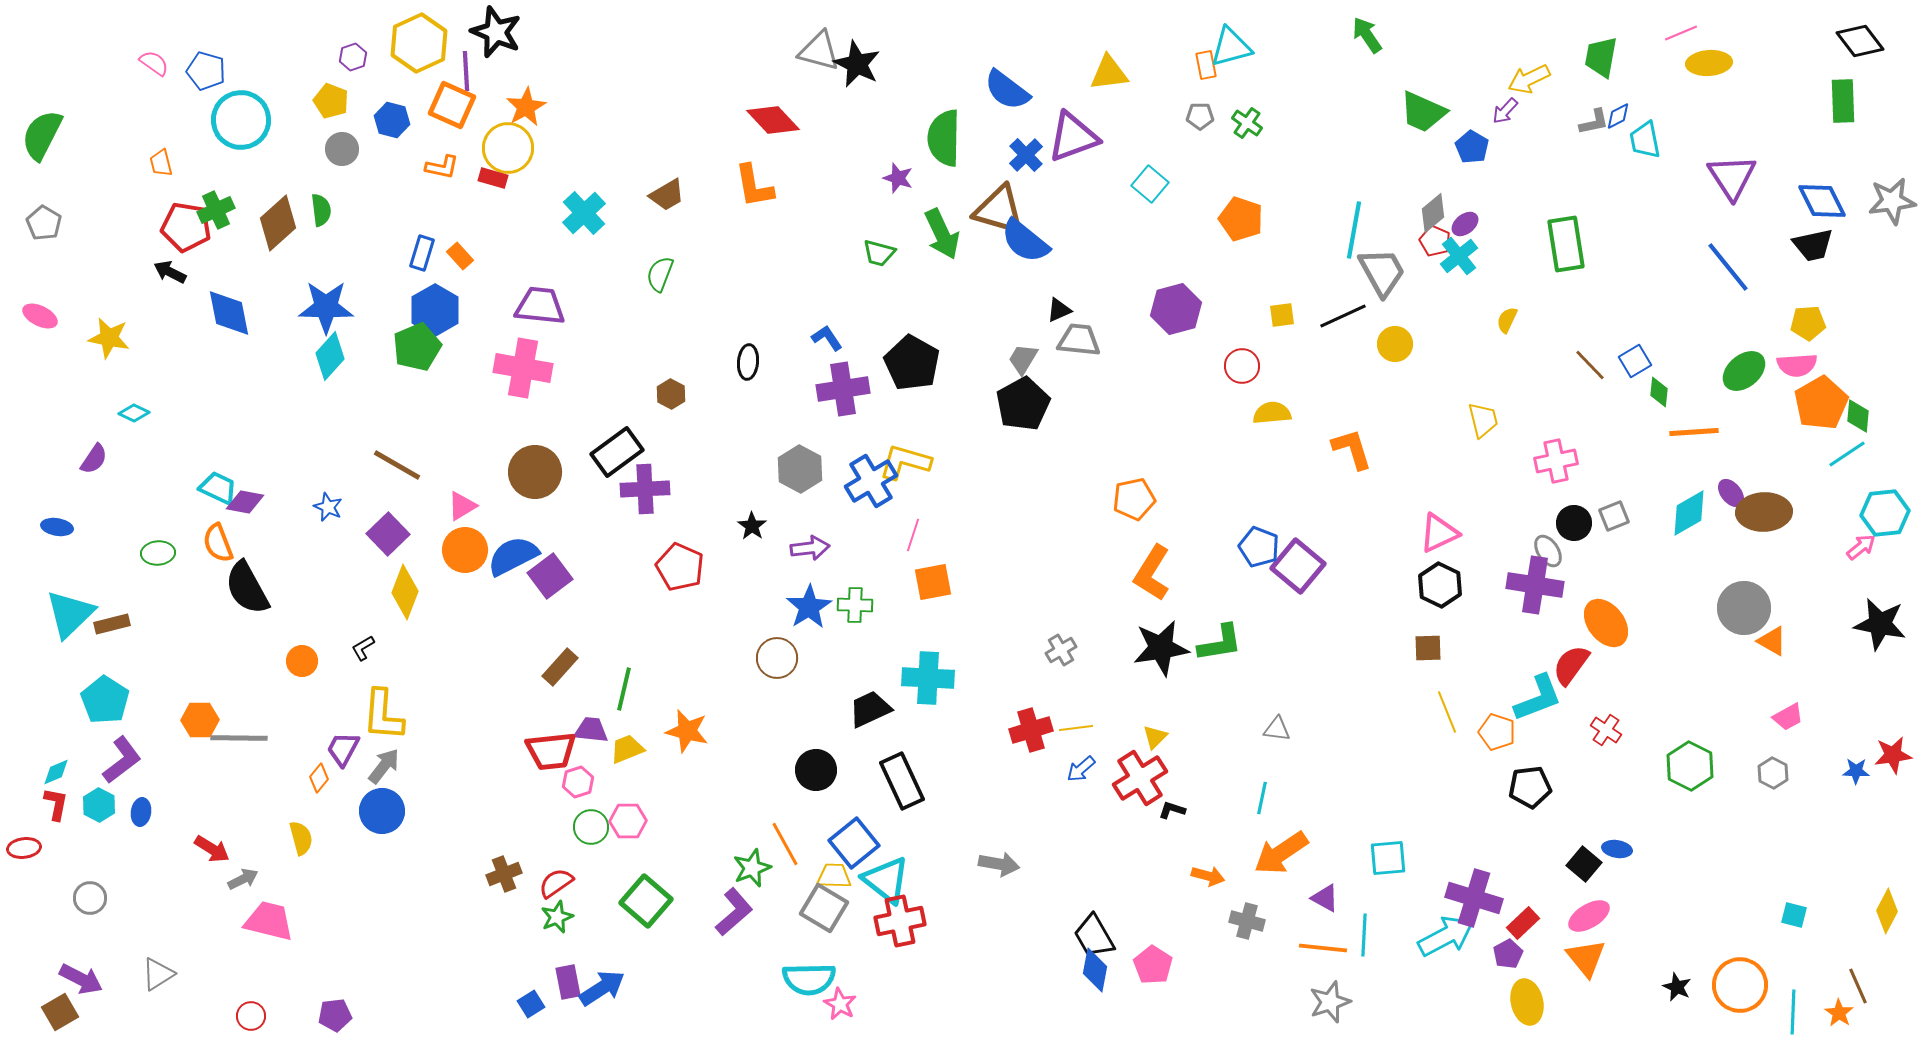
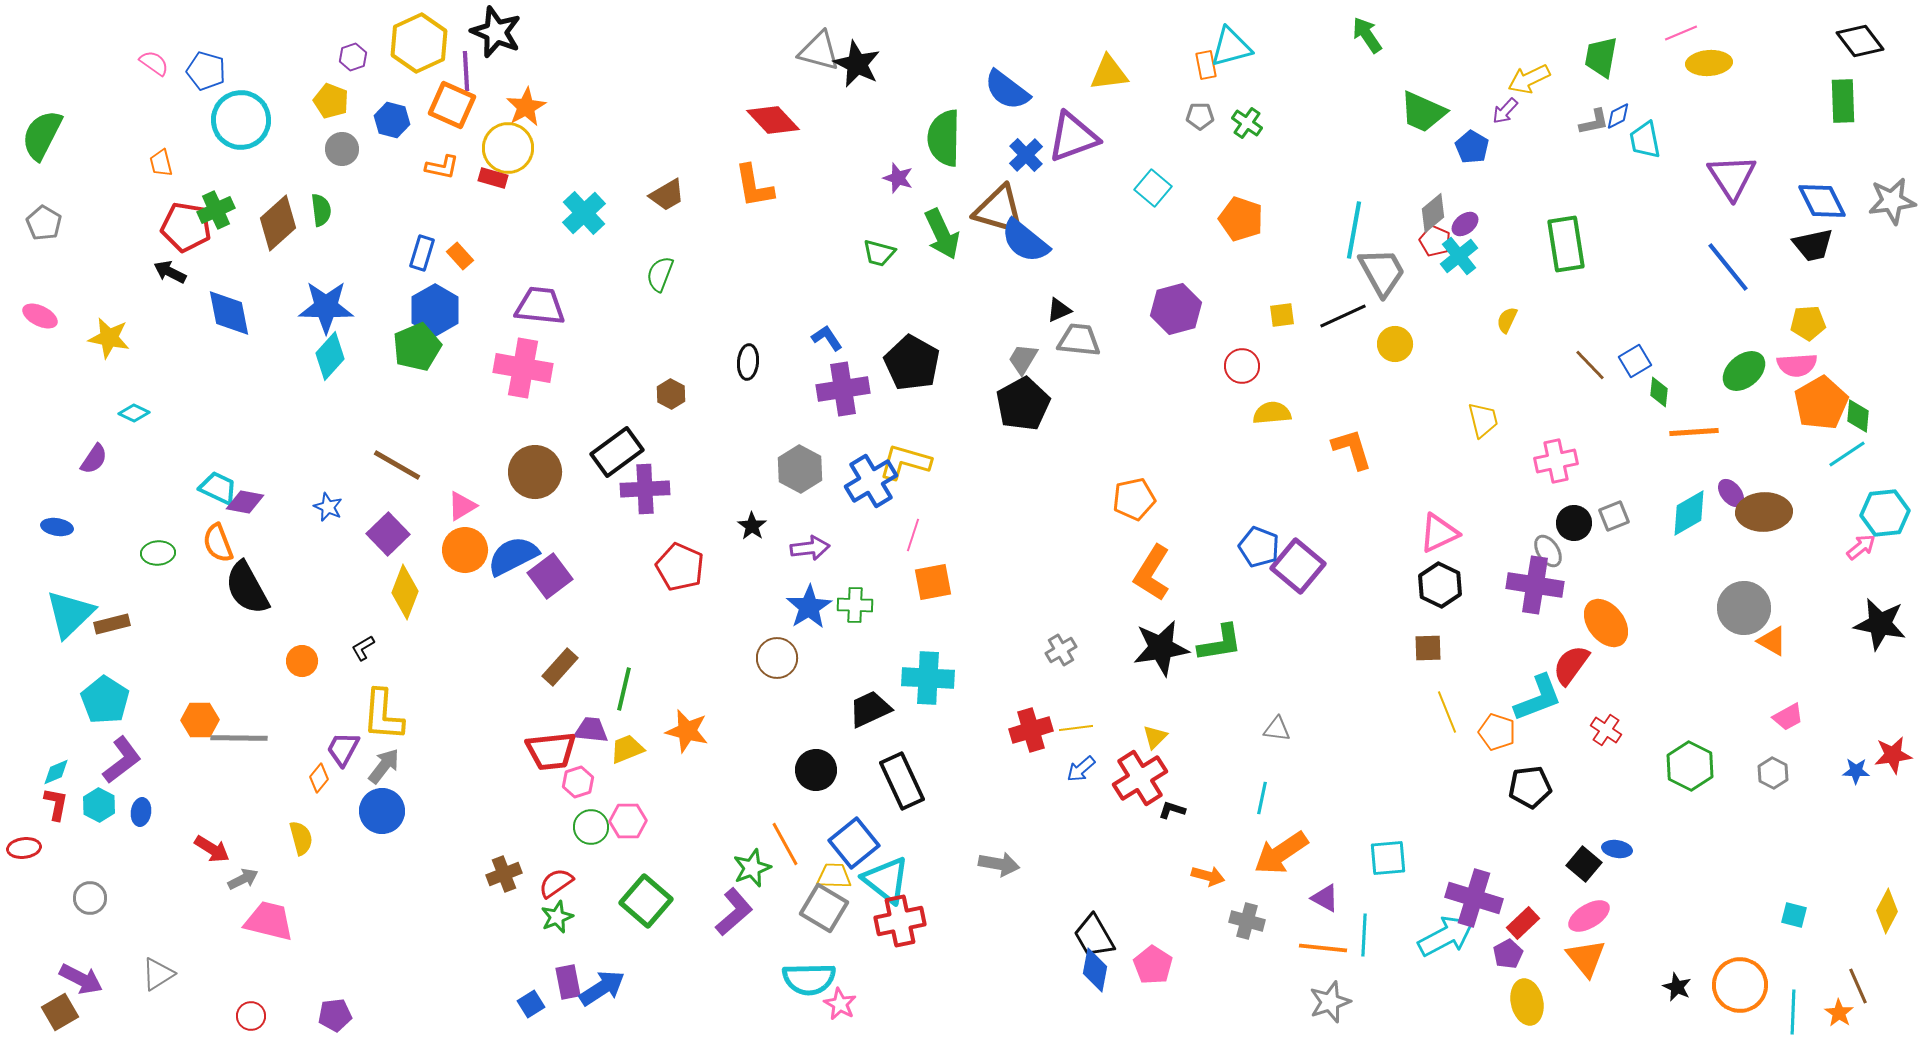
cyan square at (1150, 184): moved 3 px right, 4 px down
